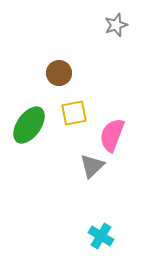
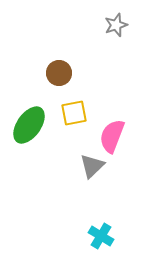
pink semicircle: moved 1 px down
